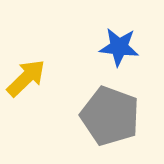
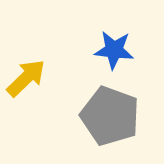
blue star: moved 5 px left, 3 px down
